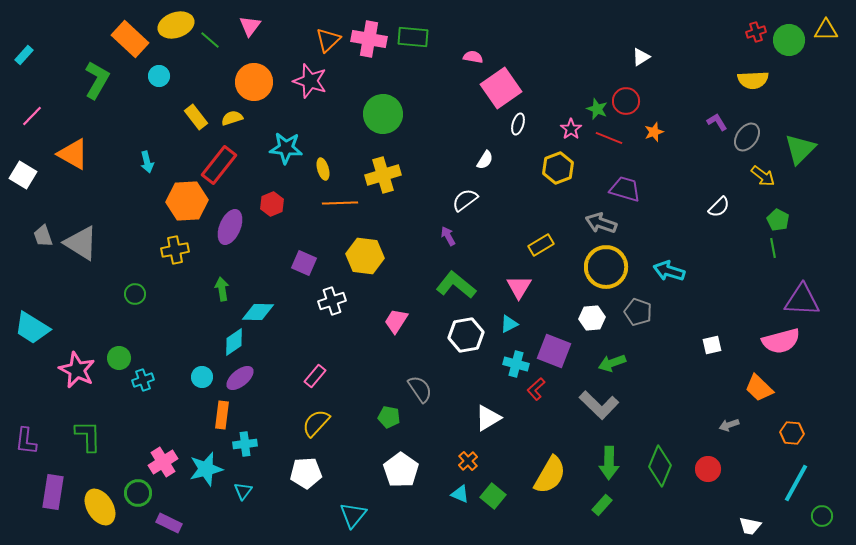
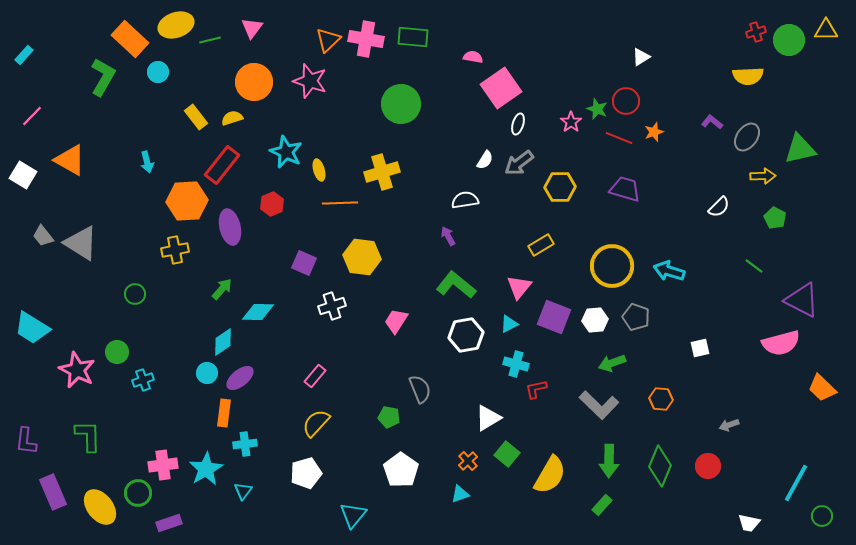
pink triangle at (250, 26): moved 2 px right, 2 px down
pink cross at (369, 39): moved 3 px left
green line at (210, 40): rotated 55 degrees counterclockwise
cyan circle at (159, 76): moved 1 px left, 4 px up
green L-shape at (97, 80): moved 6 px right, 3 px up
yellow semicircle at (753, 80): moved 5 px left, 4 px up
green circle at (383, 114): moved 18 px right, 10 px up
purple L-shape at (717, 122): moved 5 px left; rotated 20 degrees counterclockwise
pink star at (571, 129): moved 7 px up
red line at (609, 138): moved 10 px right
cyan star at (286, 148): moved 4 px down; rotated 20 degrees clockwise
green triangle at (800, 149): rotated 32 degrees clockwise
orange triangle at (73, 154): moved 3 px left, 6 px down
red rectangle at (219, 165): moved 3 px right
yellow hexagon at (558, 168): moved 2 px right, 19 px down; rotated 20 degrees clockwise
yellow ellipse at (323, 169): moved 4 px left, 1 px down
yellow cross at (383, 175): moved 1 px left, 3 px up
yellow arrow at (763, 176): rotated 40 degrees counterclockwise
white semicircle at (465, 200): rotated 28 degrees clockwise
green pentagon at (778, 220): moved 3 px left, 2 px up
gray arrow at (601, 223): moved 82 px left, 60 px up; rotated 56 degrees counterclockwise
purple ellipse at (230, 227): rotated 36 degrees counterclockwise
gray trapezoid at (43, 236): rotated 20 degrees counterclockwise
green line at (773, 248): moved 19 px left, 18 px down; rotated 42 degrees counterclockwise
yellow hexagon at (365, 256): moved 3 px left, 1 px down
yellow circle at (606, 267): moved 6 px right, 1 px up
pink triangle at (519, 287): rotated 8 degrees clockwise
green arrow at (222, 289): rotated 50 degrees clockwise
purple triangle at (802, 300): rotated 24 degrees clockwise
white cross at (332, 301): moved 5 px down
gray pentagon at (638, 312): moved 2 px left, 5 px down
white hexagon at (592, 318): moved 3 px right, 2 px down
pink semicircle at (781, 341): moved 2 px down
cyan diamond at (234, 342): moved 11 px left
white square at (712, 345): moved 12 px left, 3 px down
purple square at (554, 351): moved 34 px up
green circle at (119, 358): moved 2 px left, 6 px up
cyan circle at (202, 377): moved 5 px right, 4 px up
orange trapezoid at (759, 388): moved 63 px right
gray semicircle at (420, 389): rotated 12 degrees clockwise
red L-shape at (536, 389): rotated 30 degrees clockwise
orange rectangle at (222, 415): moved 2 px right, 2 px up
orange hexagon at (792, 433): moved 131 px left, 34 px up
pink cross at (163, 462): moved 3 px down; rotated 24 degrees clockwise
green arrow at (609, 463): moved 2 px up
cyan star at (206, 469): rotated 16 degrees counterclockwise
red circle at (708, 469): moved 3 px up
white pentagon at (306, 473): rotated 12 degrees counterclockwise
purple rectangle at (53, 492): rotated 32 degrees counterclockwise
cyan triangle at (460, 494): rotated 42 degrees counterclockwise
green square at (493, 496): moved 14 px right, 42 px up
yellow ellipse at (100, 507): rotated 6 degrees counterclockwise
purple rectangle at (169, 523): rotated 45 degrees counterclockwise
white trapezoid at (750, 526): moved 1 px left, 3 px up
